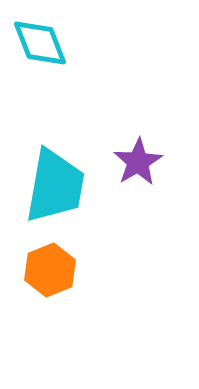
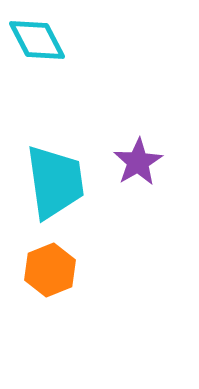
cyan diamond: moved 3 px left, 3 px up; rotated 6 degrees counterclockwise
cyan trapezoid: moved 4 px up; rotated 18 degrees counterclockwise
